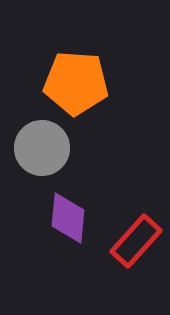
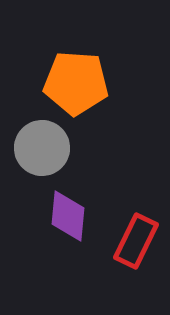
purple diamond: moved 2 px up
red rectangle: rotated 16 degrees counterclockwise
